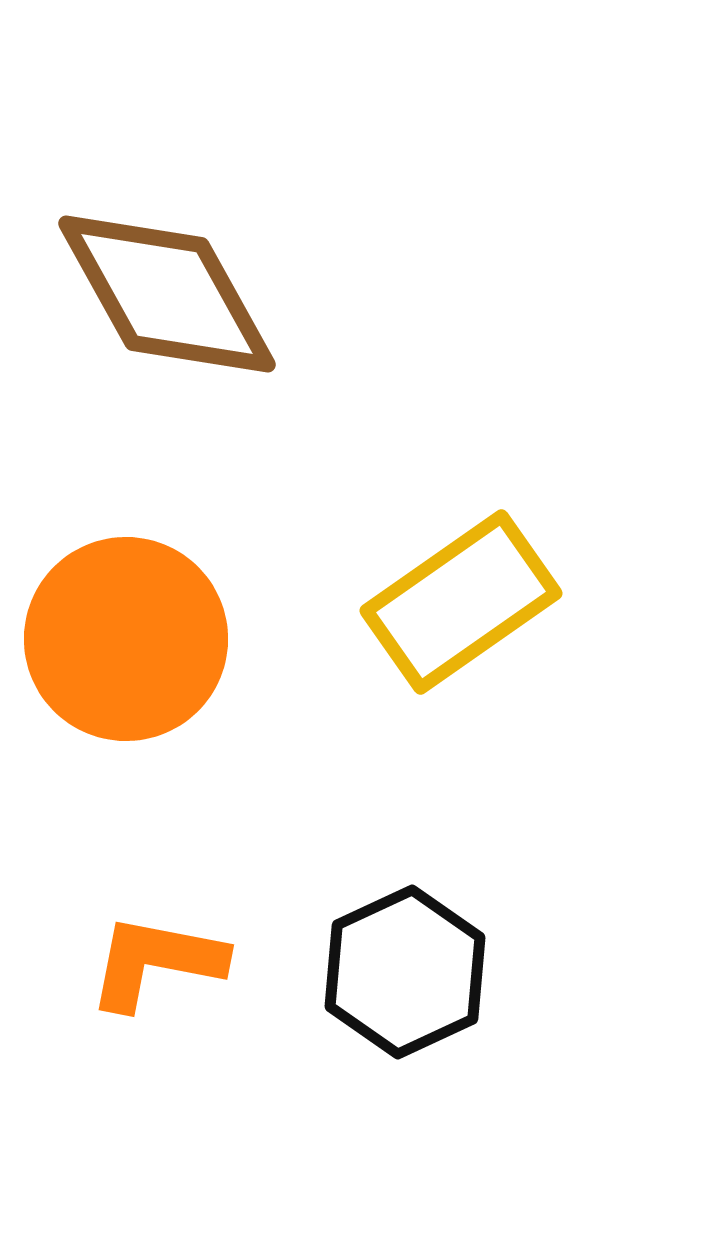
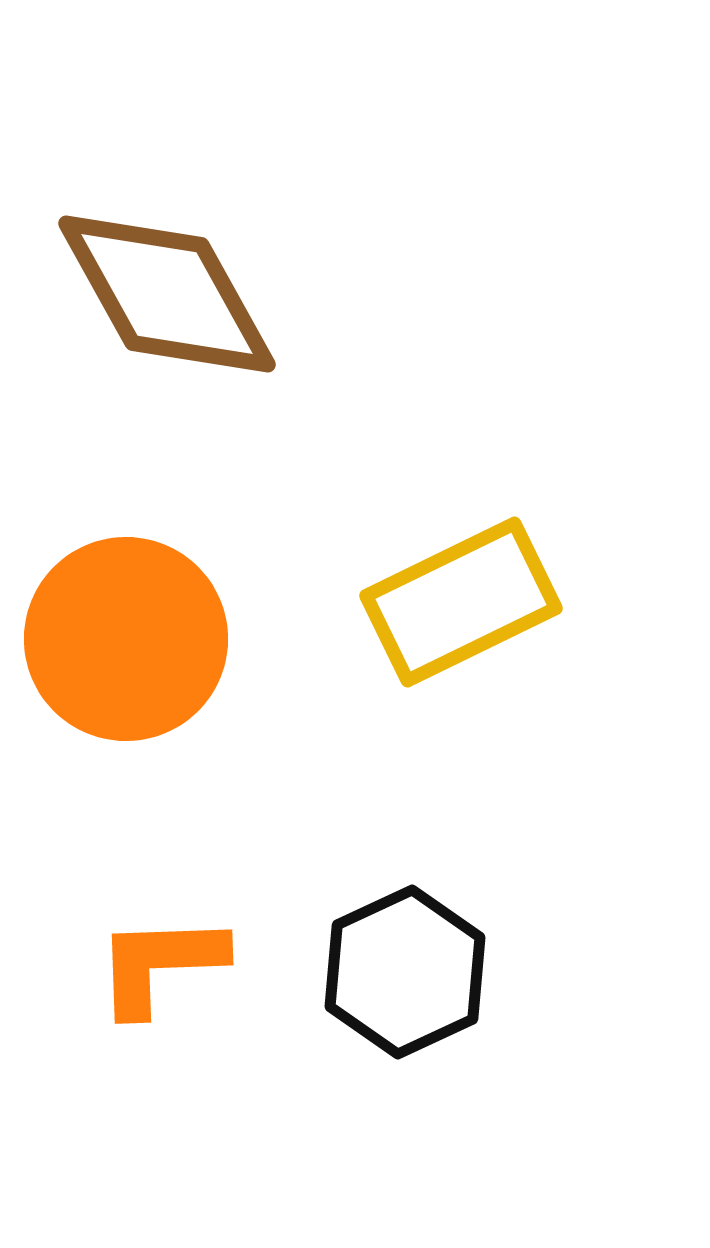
yellow rectangle: rotated 9 degrees clockwise
orange L-shape: moved 4 px right, 2 px down; rotated 13 degrees counterclockwise
